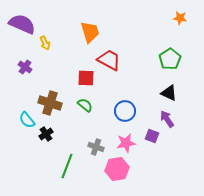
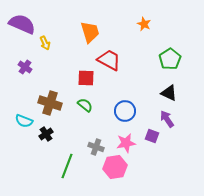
orange star: moved 36 px left, 6 px down; rotated 16 degrees clockwise
cyan semicircle: moved 3 px left, 1 px down; rotated 30 degrees counterclockwise
pink hexagon: moved 2 px left, 2 px up
